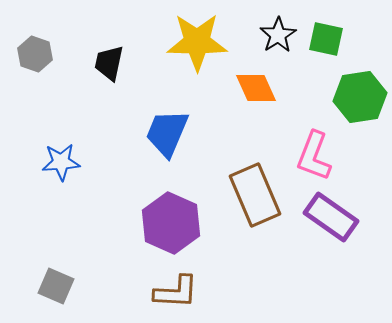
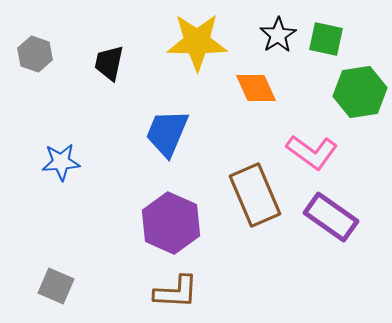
green hexagon: moved 5 px up
pink L-shape: moved 2 px left, 4 px up; rotated 75 degrees counterclockwise
